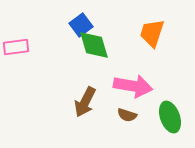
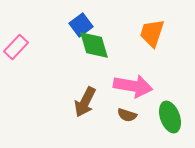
pink rectangle: rotated 40 degrees counterclockwise
